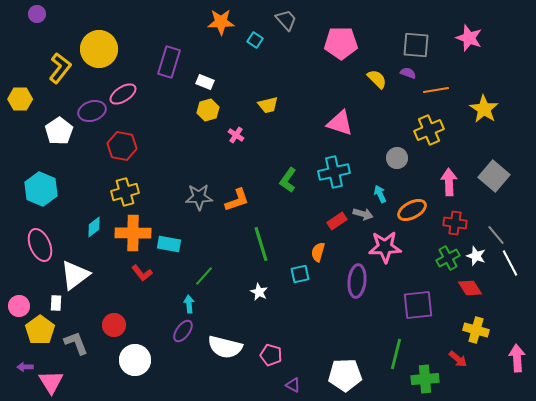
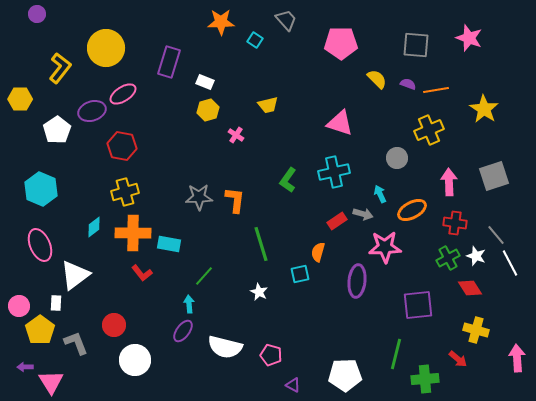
yellow circle at (99, 49): moved 7 px right, 1 px up
purple semicircle at (408, 73): moved 11 px down
white pentagon at (59, 131): moved 2 px left, 1 px up
gray square at (494, 176): rotated 32 degrees clockwise
orange L-shape at (237, 200): moved 2 px left; rotated 64 degrees counterclockwise
